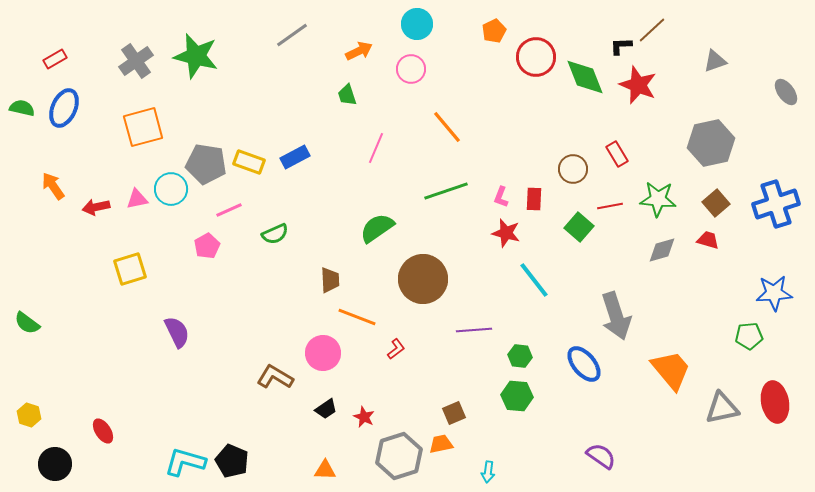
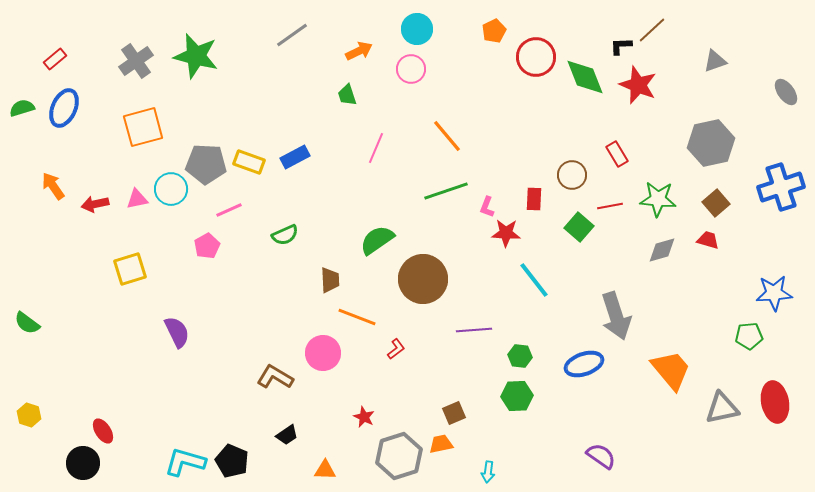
cyan circle at (417, 24): moved 5 px down
red rectangle at (55, 59): rotated 10 degrees counterclockwise
green semicircle at (22, 108): rotated 30 degrees counterclockwise
orange line at (447, 127): moved 9 px down
gray pentagon at (206, 164): rotated 6 degrees counterclockwise
brown circle at (573, 169): moved 1 px left, 6 px down
pink L-shape at (501, 197): moved 14 px left, 10 px down
blue cross at (776, 204): moved 5 px right, 17 px up
red arrow at (96, 207): moved 1 px left, 3 px up
green semicircle at (377, 228): moved 12 px down
red star at (506, 233): rotated 12 degrees counterclockwise
green semicircle at (275, 234): moved 10 px right, 1 px down
blue ellipse at (584, 364): rotated 69 degrees counterclockwise
green hexagon at (517, 396): rotated 8 degrees counterclockwise
black trapezoid at (326, 409): moved 39 px left, 26 px down
black circle at (55, 464): moved 28 px right, 1 px up
